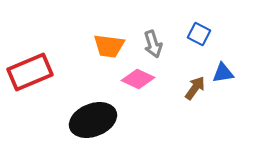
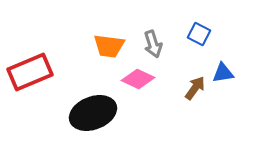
black ellipse: moved 7 px up
